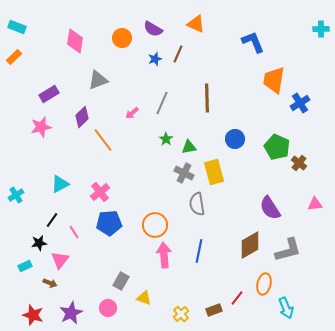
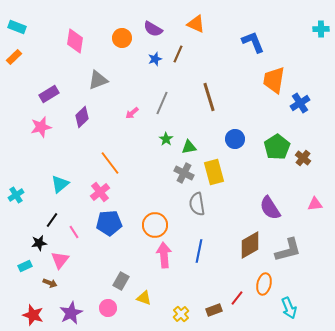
brown line at (207, 98): moved 2 px right, 1 px up; rotated 16 degrees counterclockwise
orange line at (103, 140): moved 7 px right, 23 px down
green pentagon at (277, 147): rotated 15 degrees clockwise
brown cross at (299, 163): moved 4 px right, 5 px up
cyan triangle at (60, 184): rotated 12 degrees counterclockwise
cyan arrow at (286, 308): moved 3 px right
